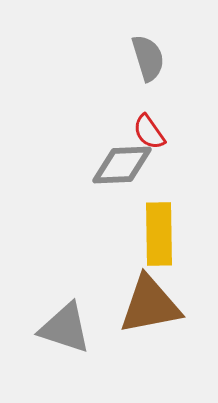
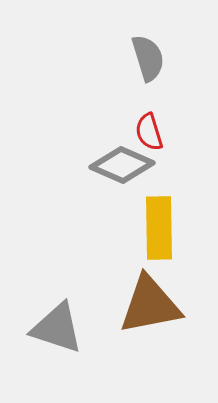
red semicircle: rotated 18 degrees clockwise
gray diamond: rotated 26 degrees clockwise
yellow rectangle: moved 6 px up
gray triangle: moved 8 px left
